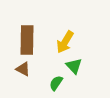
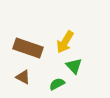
brown rectangle: moved 1 px right, 8 px down; rotated 72 degrees counterclockwise
brown triangle: moved 8 px down
green semicircle: moved 1 px right, 1 px down; rotated 28 degrees clockwise
